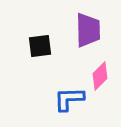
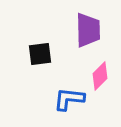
black square: moved 8 px down
blue L-shape: rotated 8 degrees clockwise
